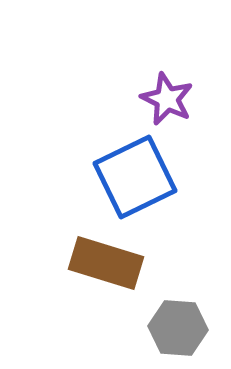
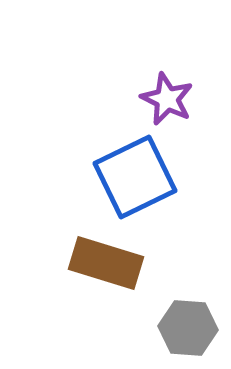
gray hexagon: moved 10 px right
